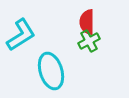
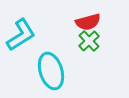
red semicircle: moved 1 px right; rotated 105 degrees counterclockwise
green cross: rotated 15 degrees counterclockwise
